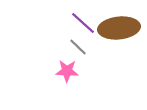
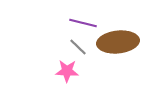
purple line: rotated 28 degrees counterclockwise
brown ellipse: moved 1 px left, 14 px down
